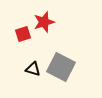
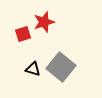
gray square: rotated 12 degrees clockwise
